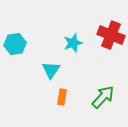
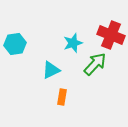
cyan triangle: rotated 30 degrees clockwise
green arrow: moved 8 px left, 33 px up
